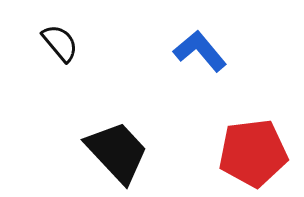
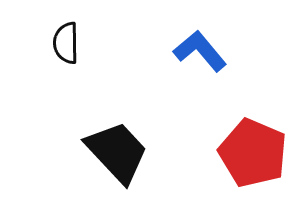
black semicircle: moved 6 px right; rotated 141 degrees counterclockwise
red pentagon: rotated 30 degrees clockwise
